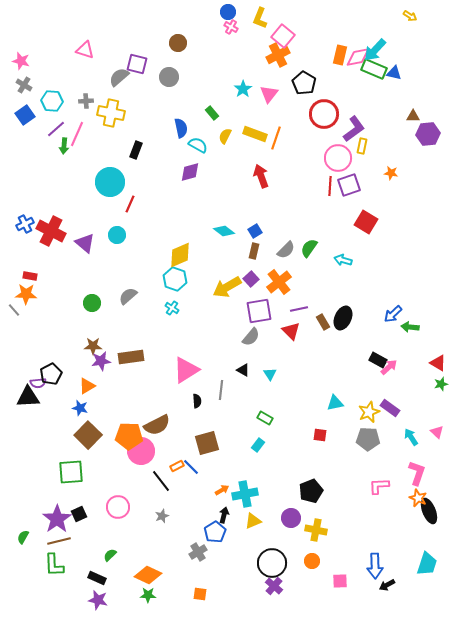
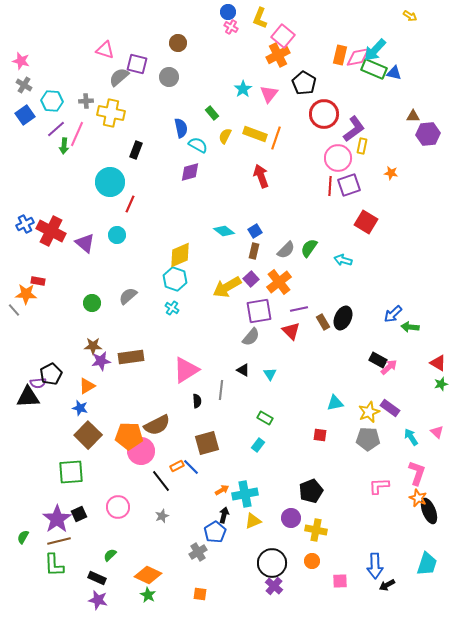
pink triangle at (85, 50): moved 20 px right
red rectangle at (30, 276): moved 8 px right, 5 px down
green star at (148, 595): rotated 28 degrees clockwise
